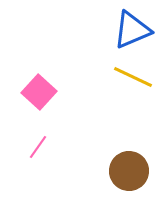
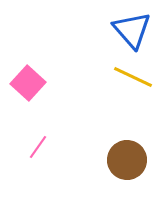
blue triangle: rotated 48 degrees counterclockwise
pink square: moved 11 px left, 9 px up
brown circle: moved 2 px left, 11 px up
